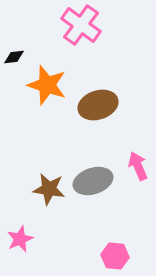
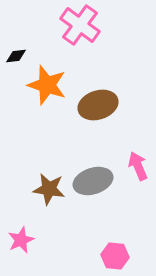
pink cross: moved 1 px left
black diamond: moved 2 px right, 1 px up
pink star: moved 1 px right, 1 px down
